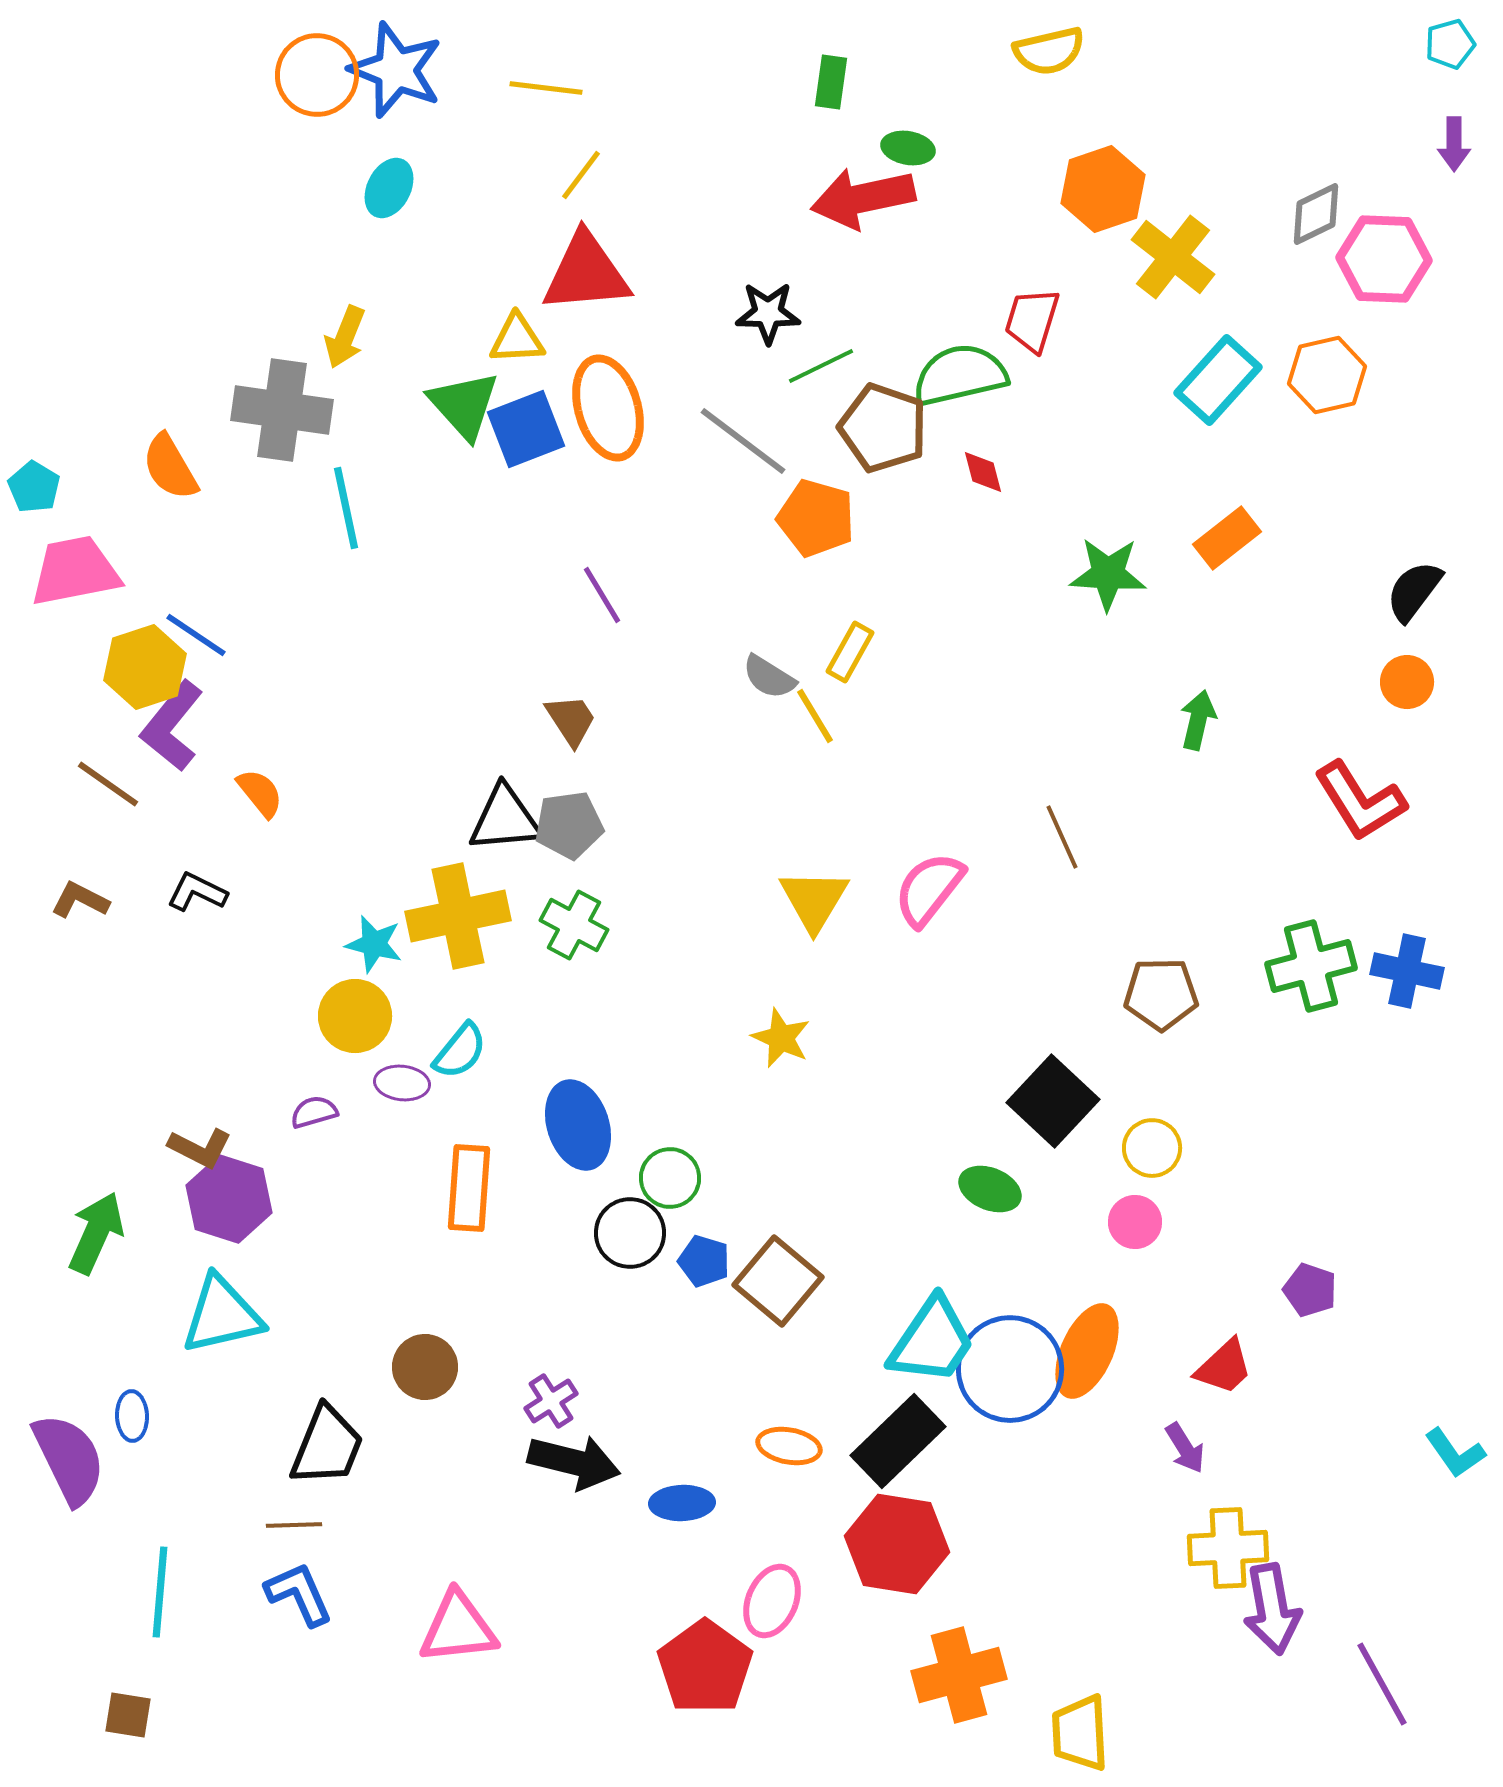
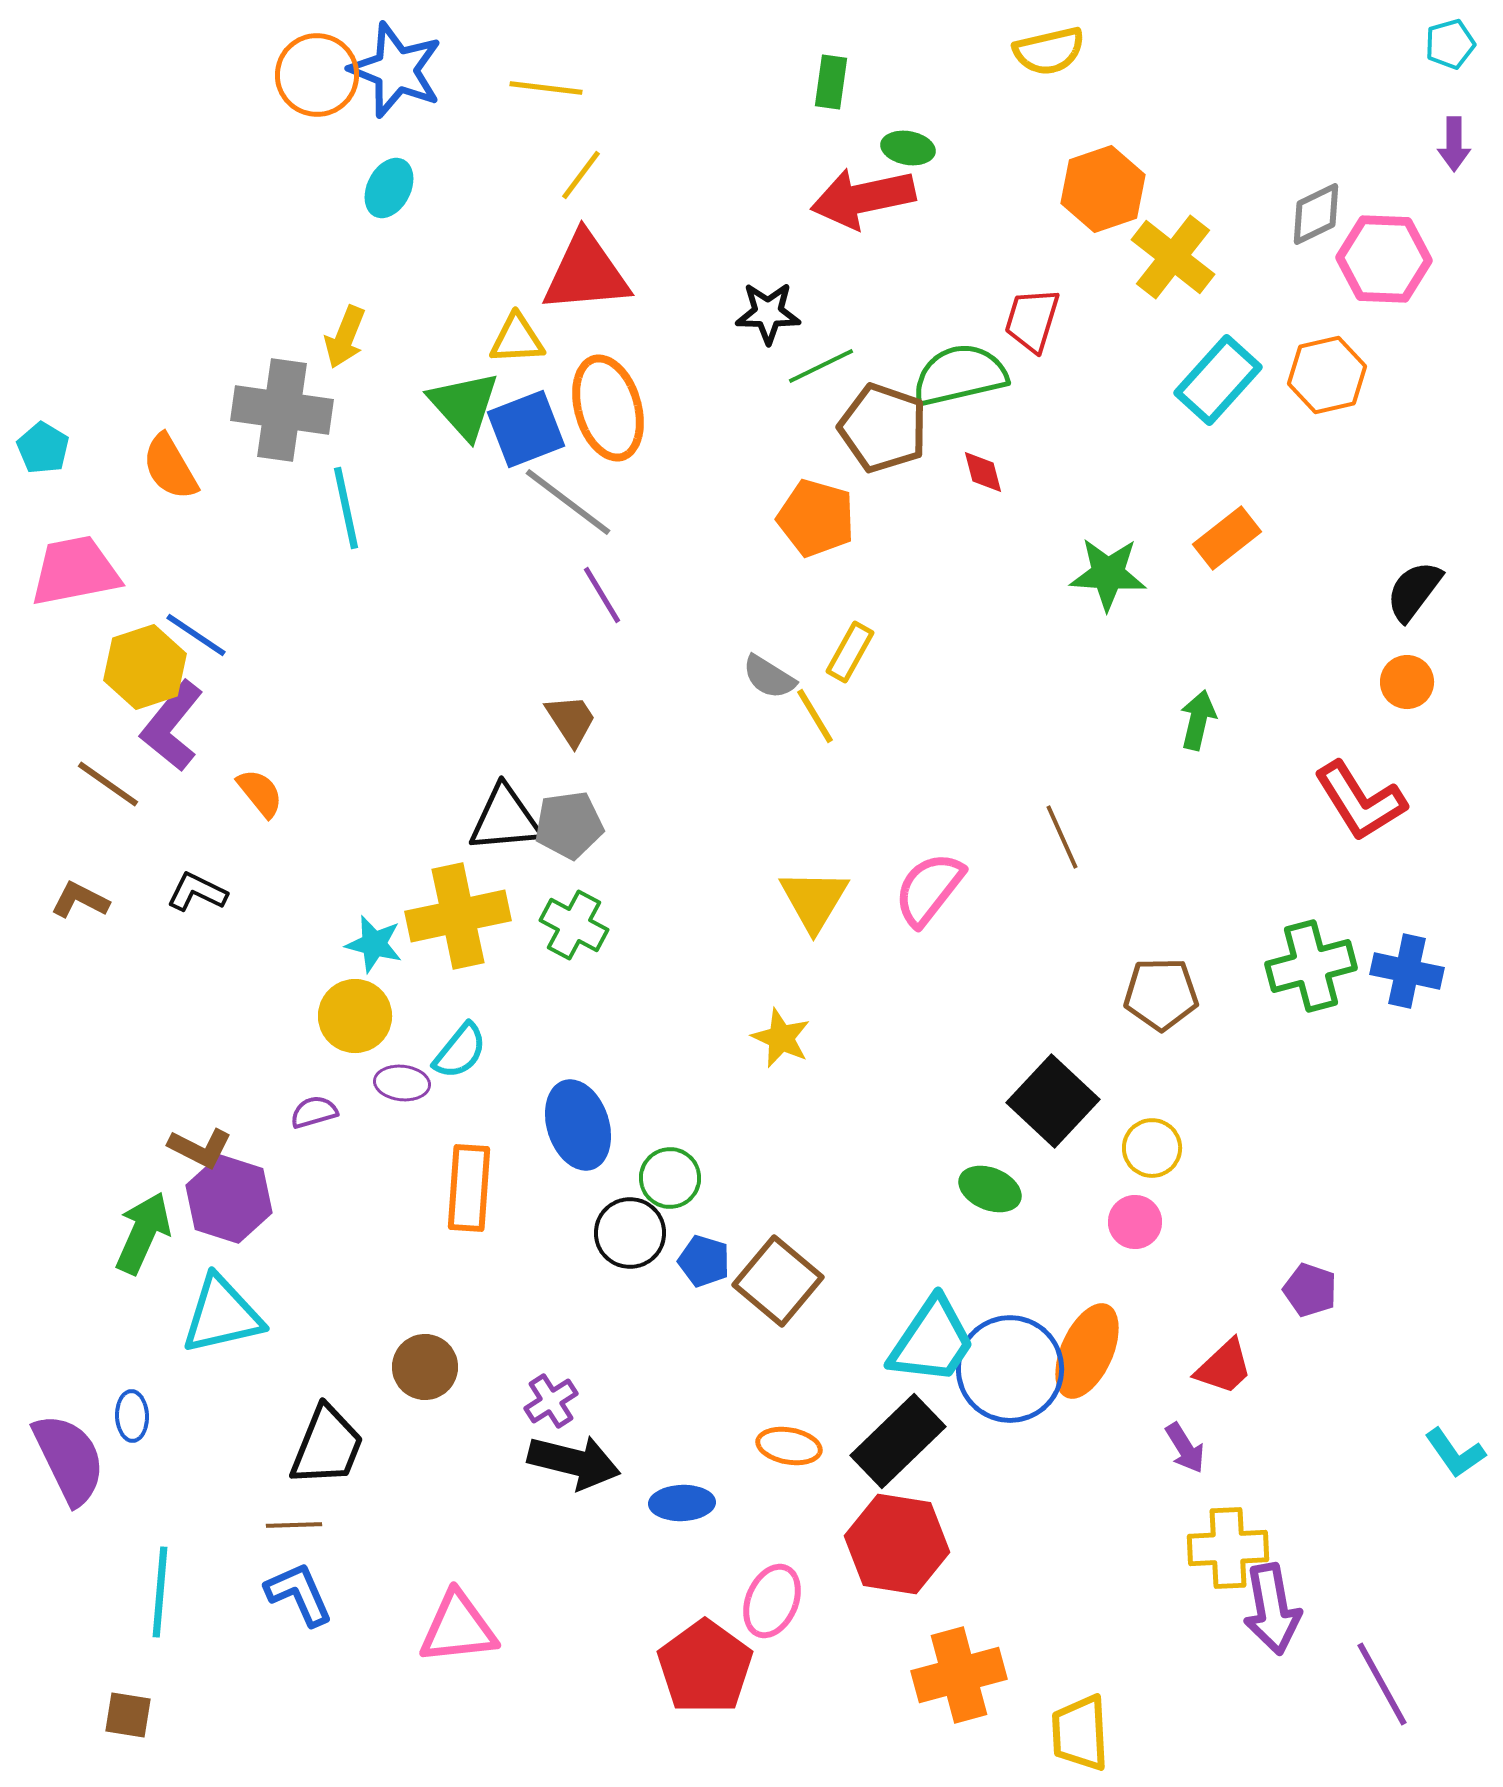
gray line at (743, 441): moved 175 px left, 61 px down
cyan pentagon at (34, 487): moved 9 px right, 39 px up
green arrow at (96, 1233): moved 47 px right
